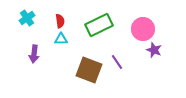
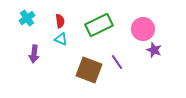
cyan triangle: rotated 24 degrees clockwise
